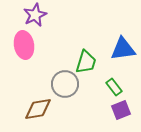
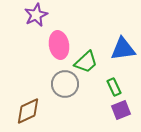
purple star: moved 1 px right
pink ellipse: moved 35 px right
green trapezoid: rotated 30 degrees clockwise
green rectangle: rotated 12 degrees clockwise
brown diamond: moved 10 px left, 2 px down; rotated 16 degrees counterclockwise
